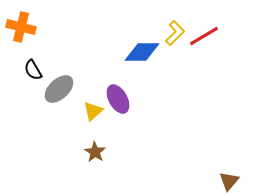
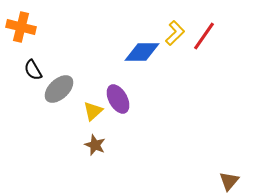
red line: rotated 24 degrees counterclockwise
brown star: moved 7 px up; rotated 10 degrees counterclockwise
